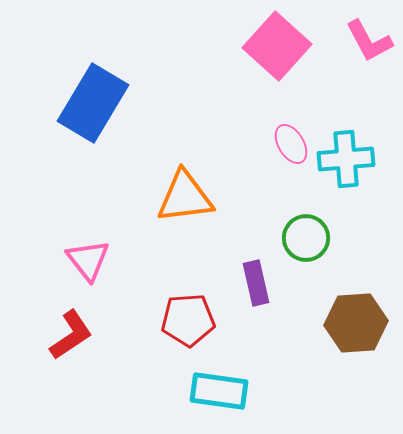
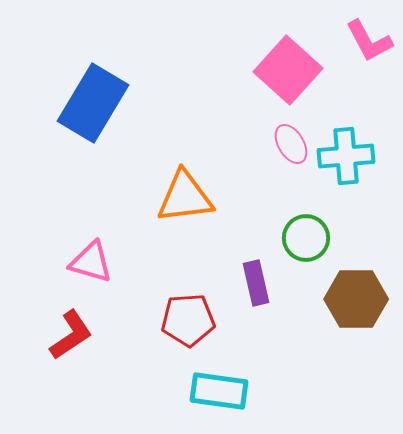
pink square: moved 11 px right, 24 px down
cyan cross: moved 3 px up
pink triangle: moved 3 px right, 2 px down; rotated 36 degrees counterclockwise
brown hexagon: moved 24 px up; rotated 4 degrees clockwise
